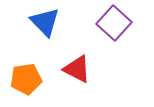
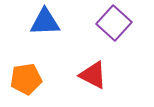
blue triangle: rotated 48 degrees counterclockwise
red triangle: moved 16 px right, 6 px down
